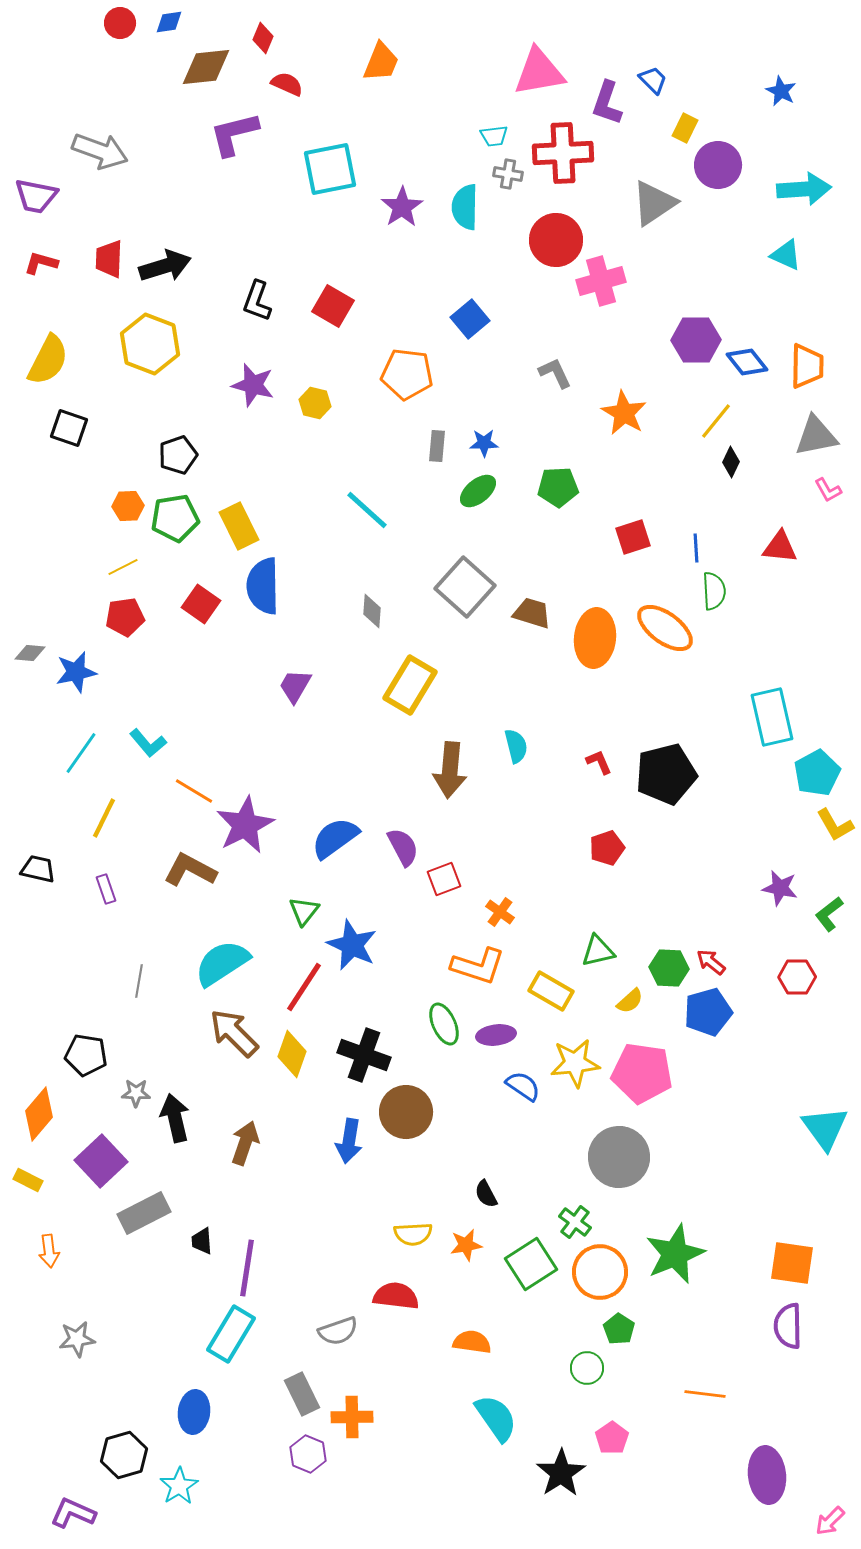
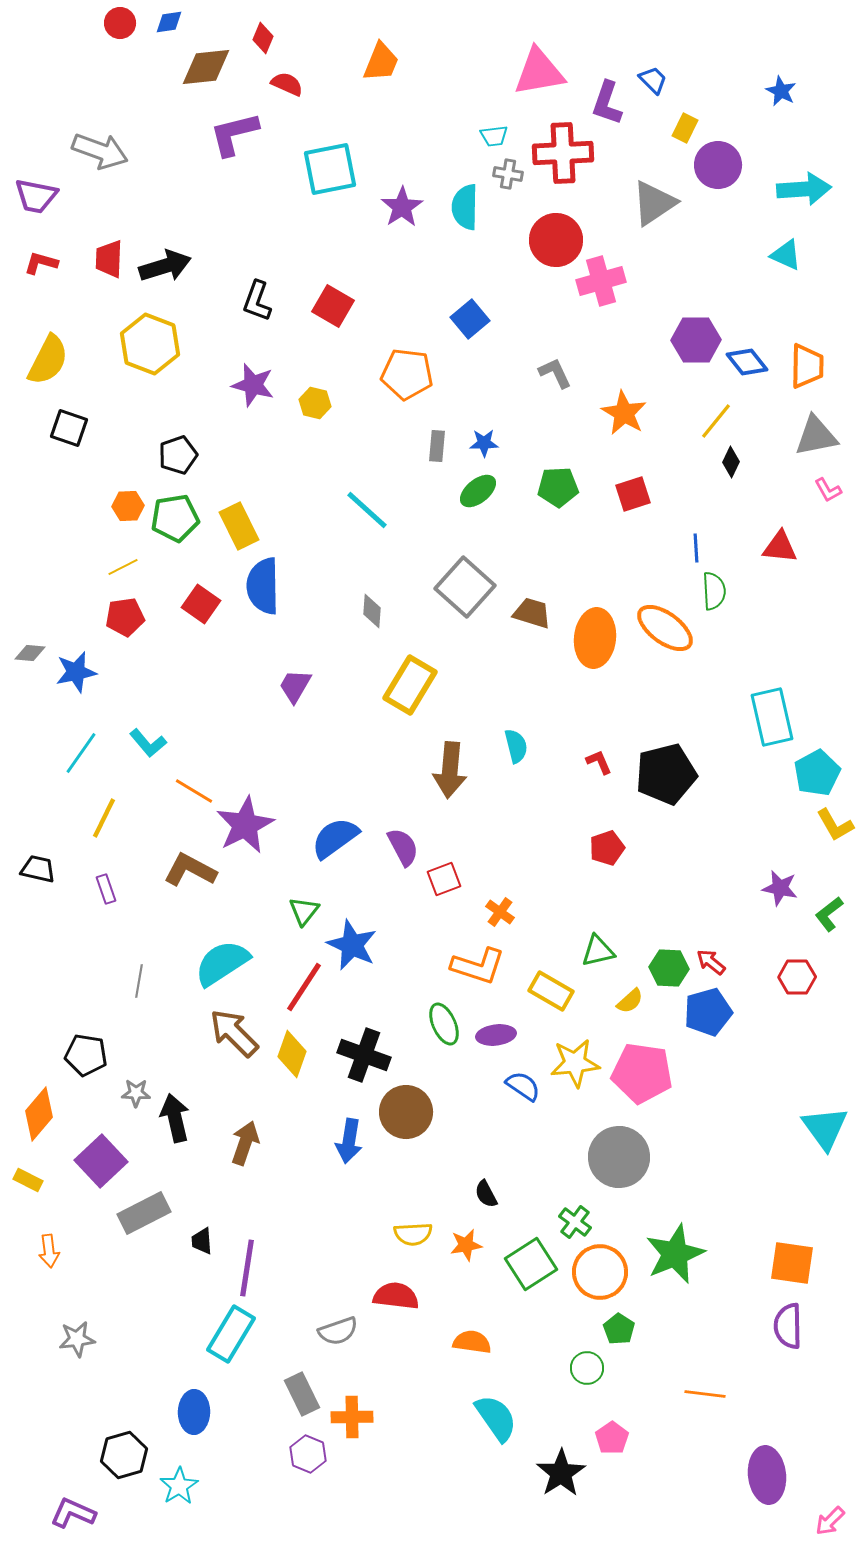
red square at (633, 537): moved 43 px up
blue ellipse at (194, 1412): rotated 6 degrees counterclockwise
